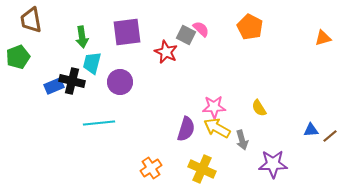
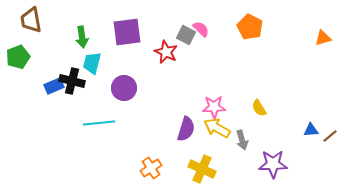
purple circle: moved 4 px right, 6 px down
